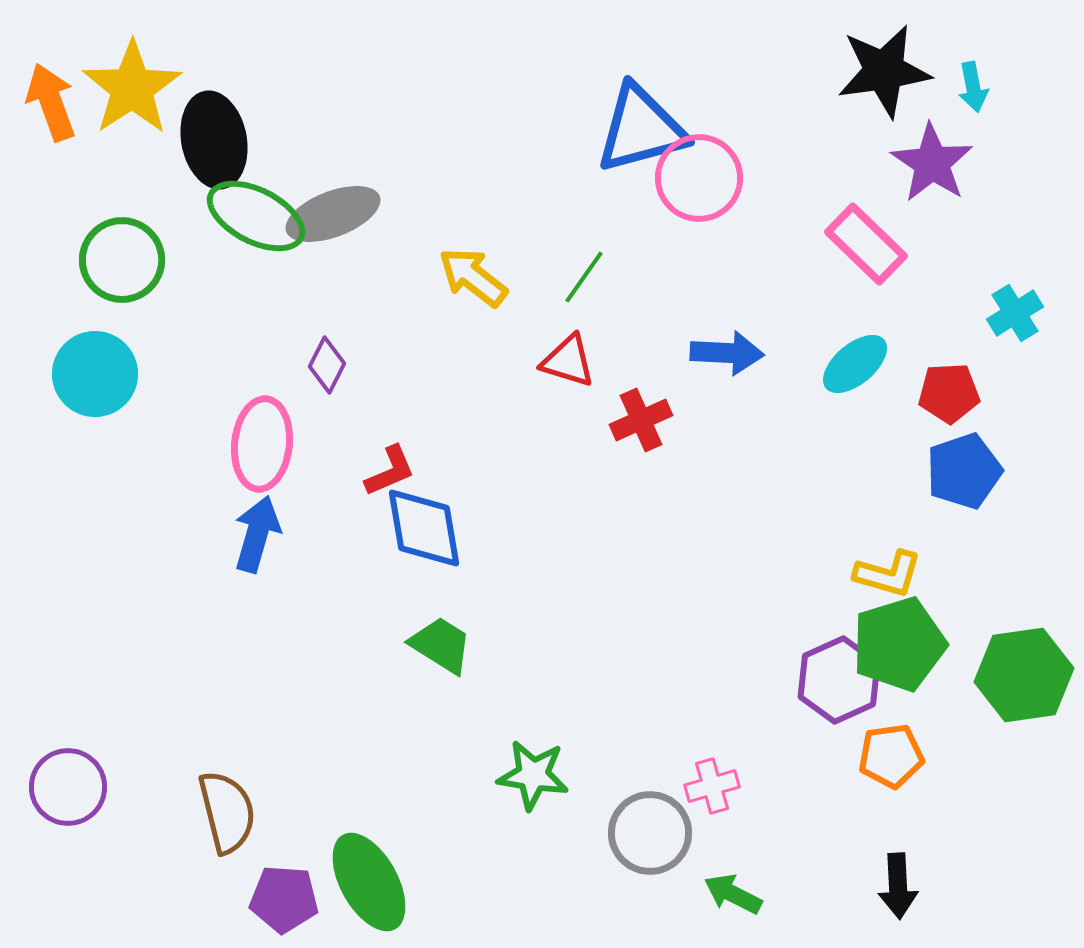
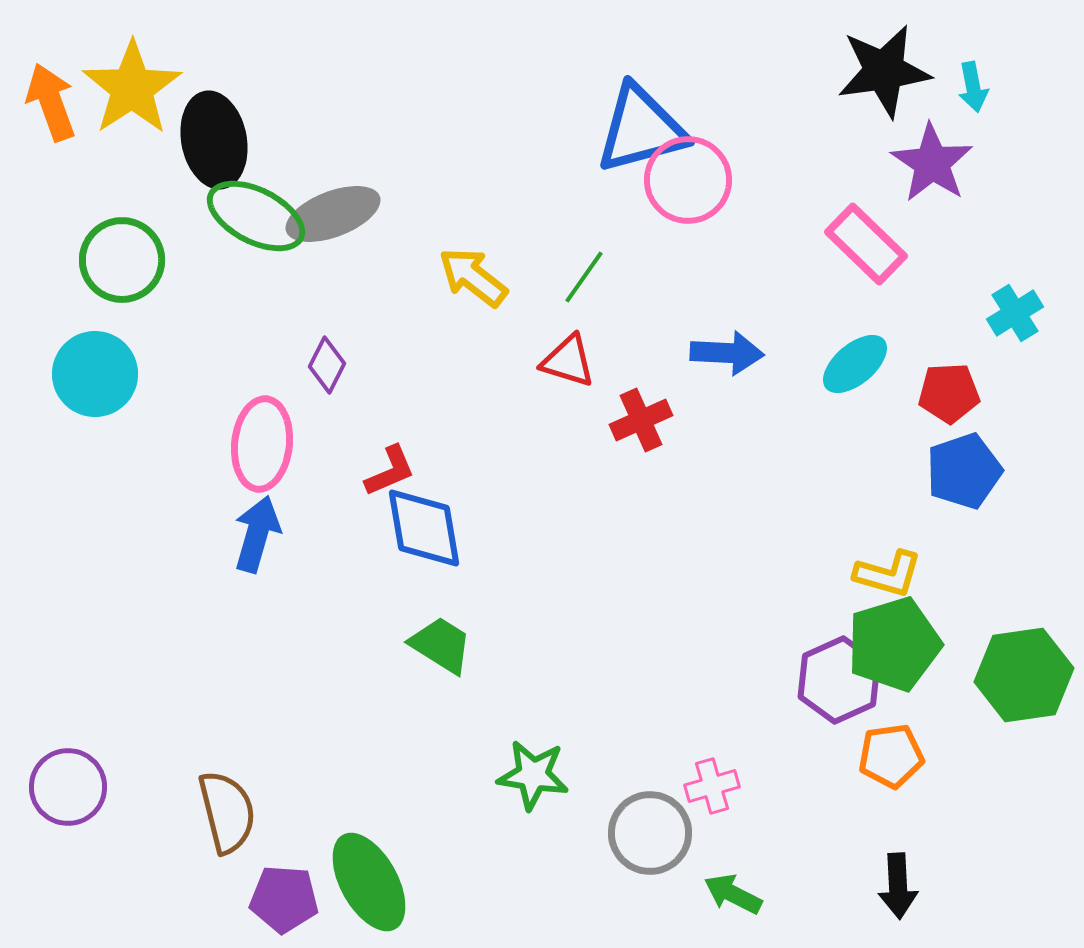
pink circle at (699, 178): moved 11 px left, 2 px down
green pentagon at (899, 644): moved 5 px left
